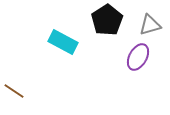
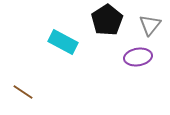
gray triangle: rotated 35 degrees counterclockwise
purple ellipse: rotated 52 degrees clockwise
brown line: moved 9 px right, 1 px down
